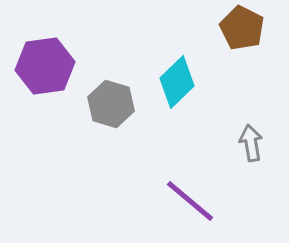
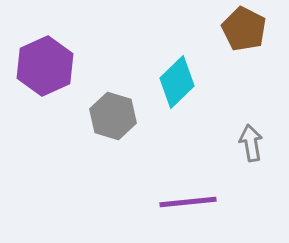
brown pentagon: moved 2 px right, 1 px down
purple hexagon: rotated 16 degrees counterclockwise
gray hexagon: moved 2 px right, 12 px down
purple line: moved 2 px left, 1 px down; rotated 46 degrees counterclockwise
